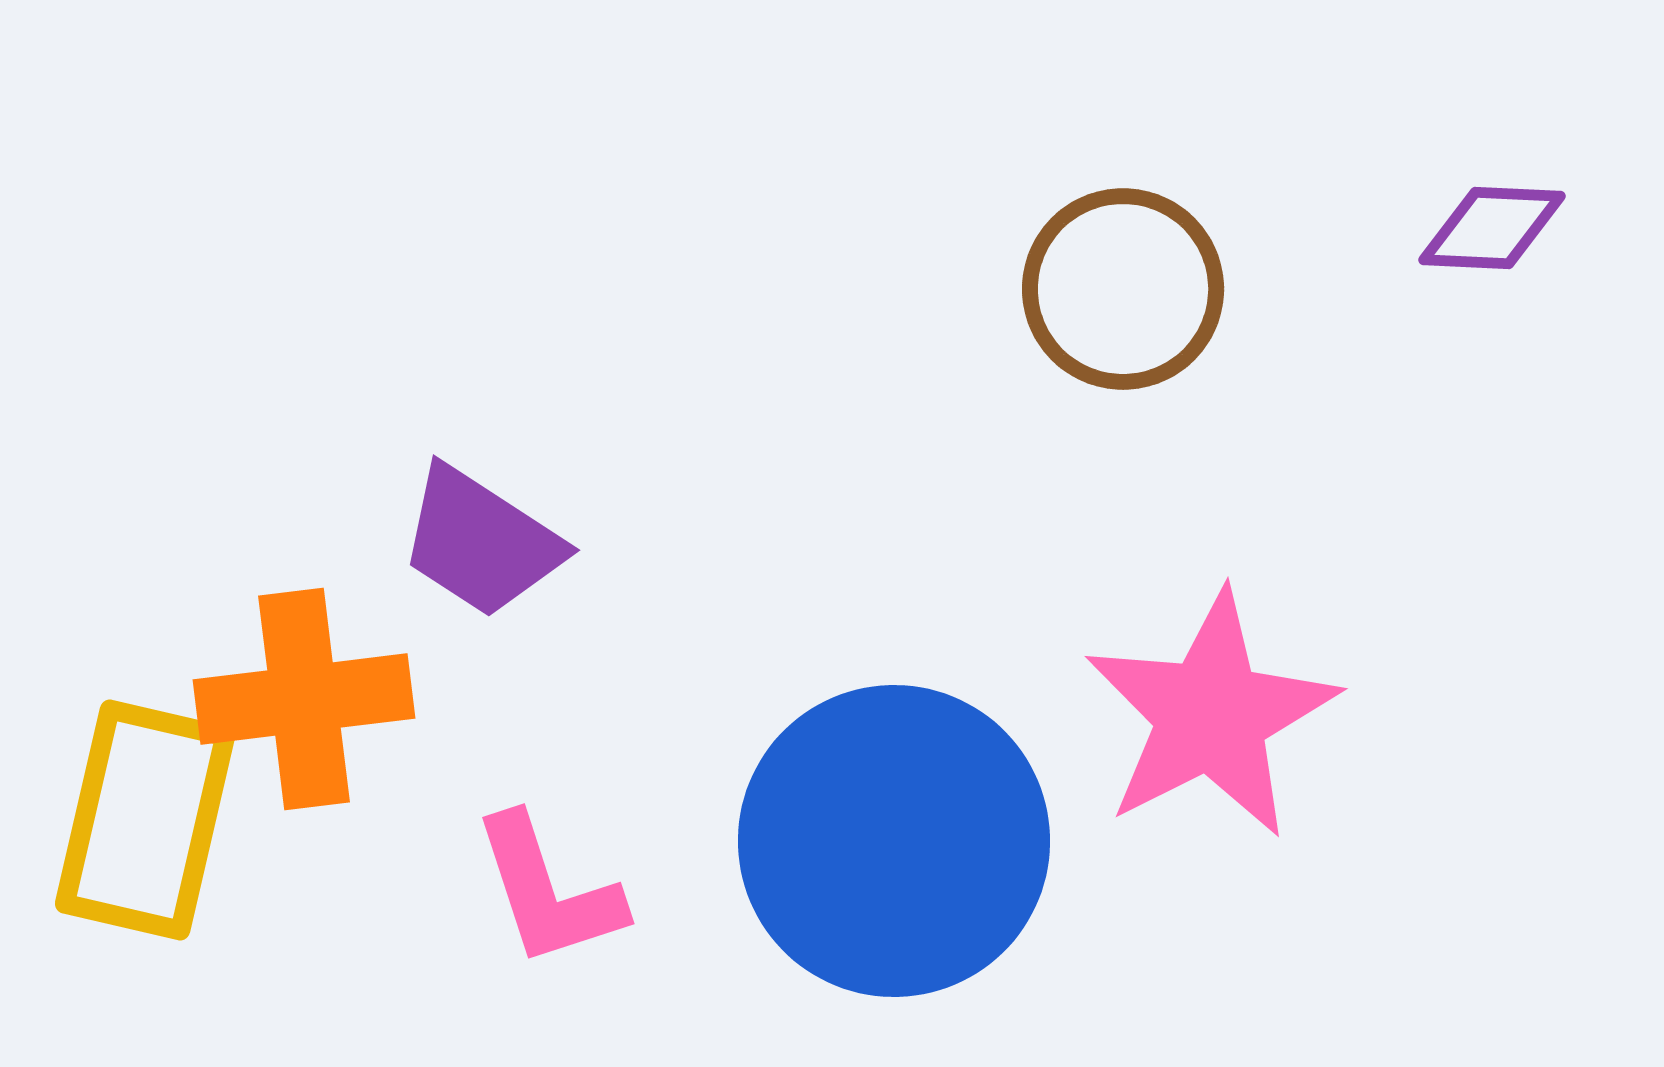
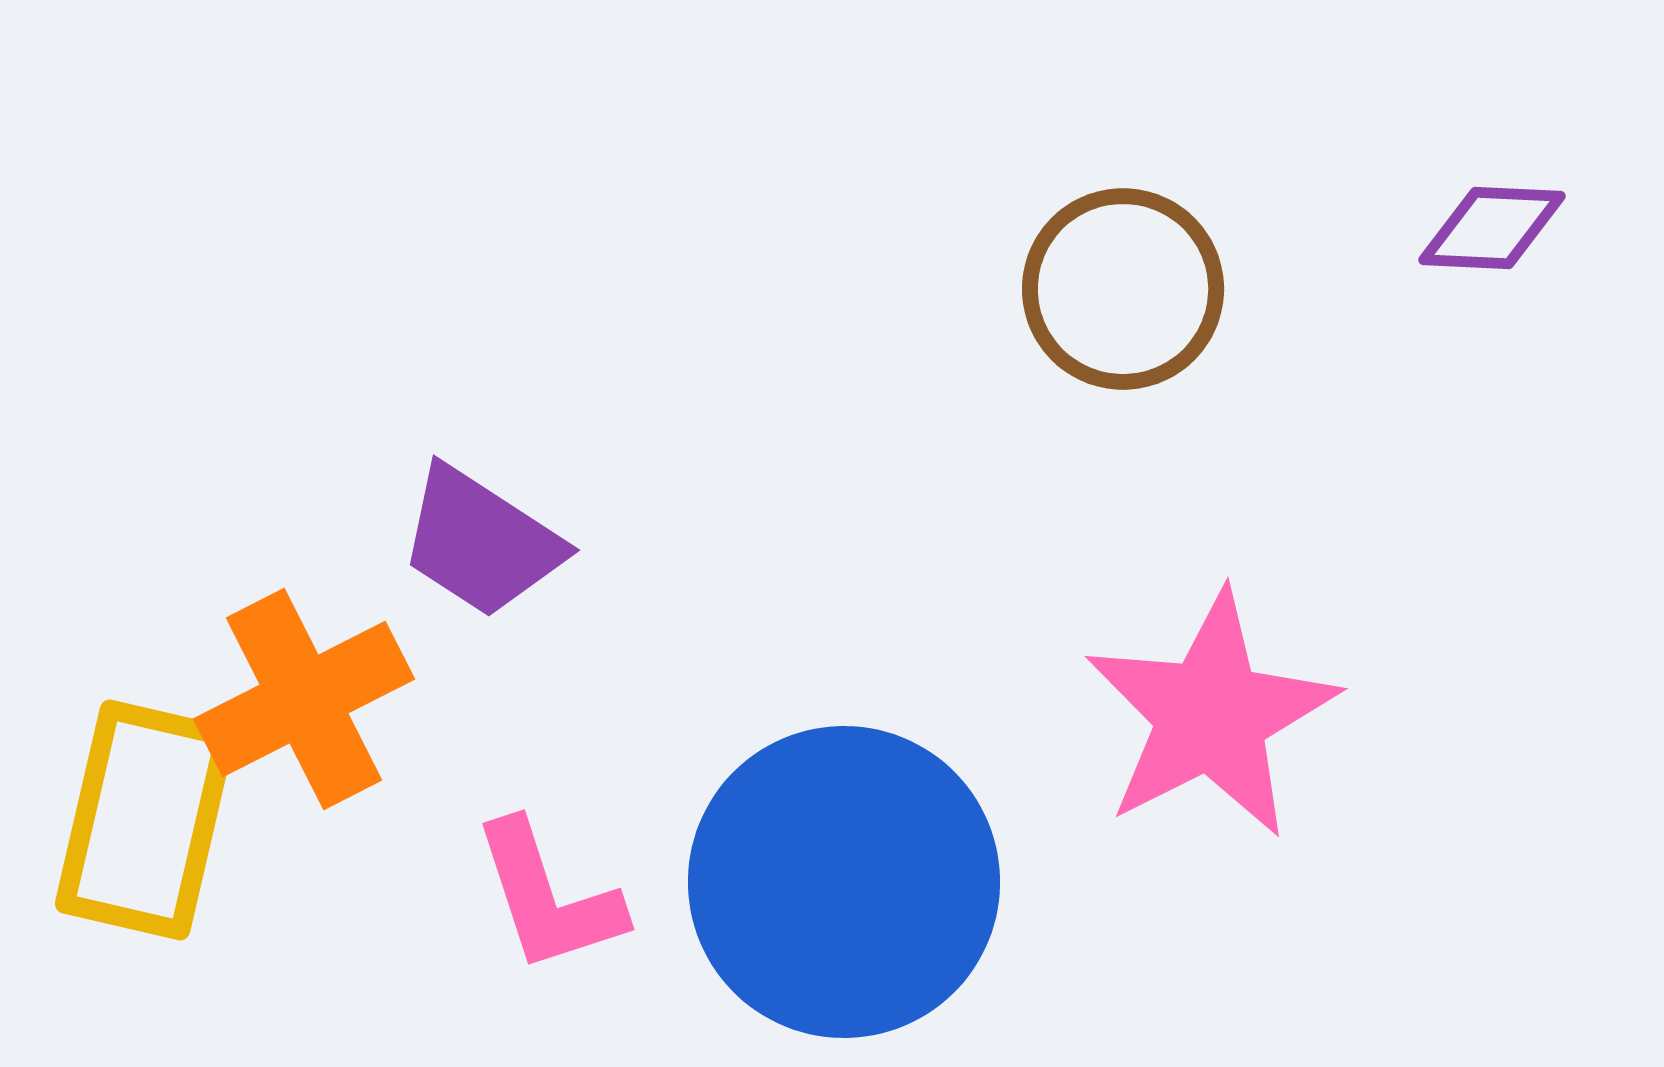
orange cross: rotated 20 degrees counterclockwise
blue circle: moved 50 px left, 41 px down
pink L-shape: moved 6 px down
